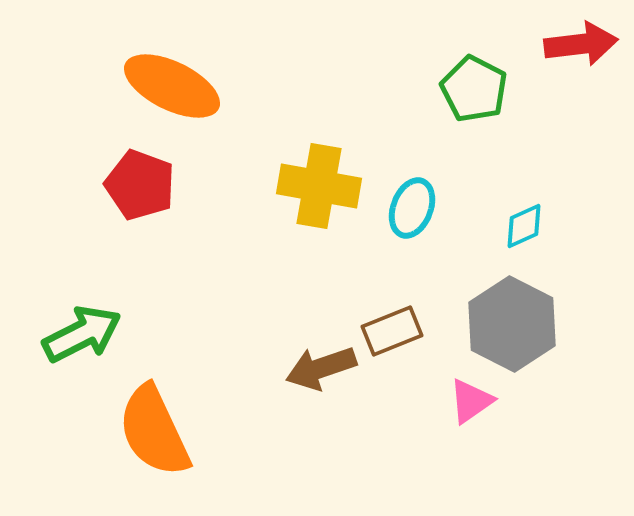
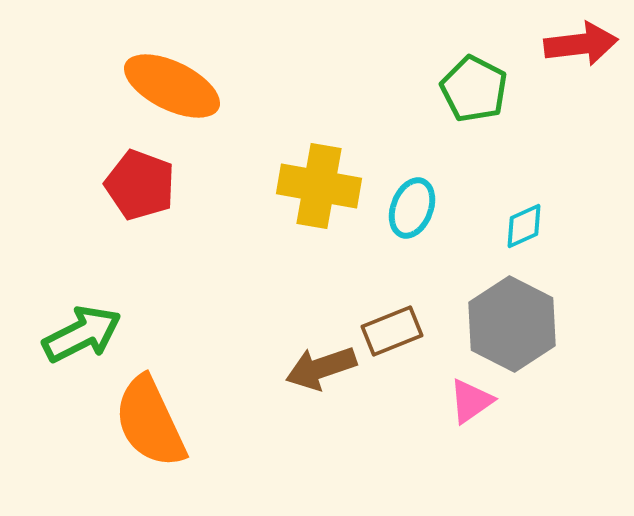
orange semicircle: moved 4 px left, 9 px up
